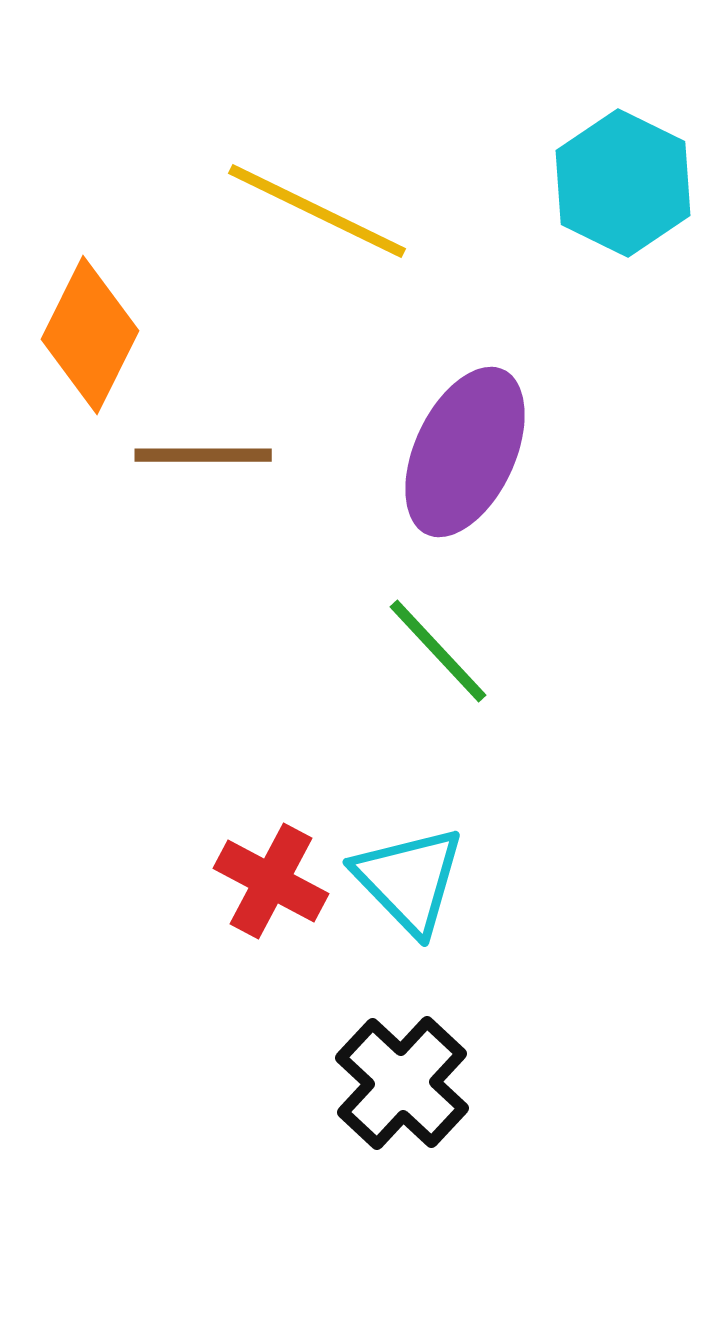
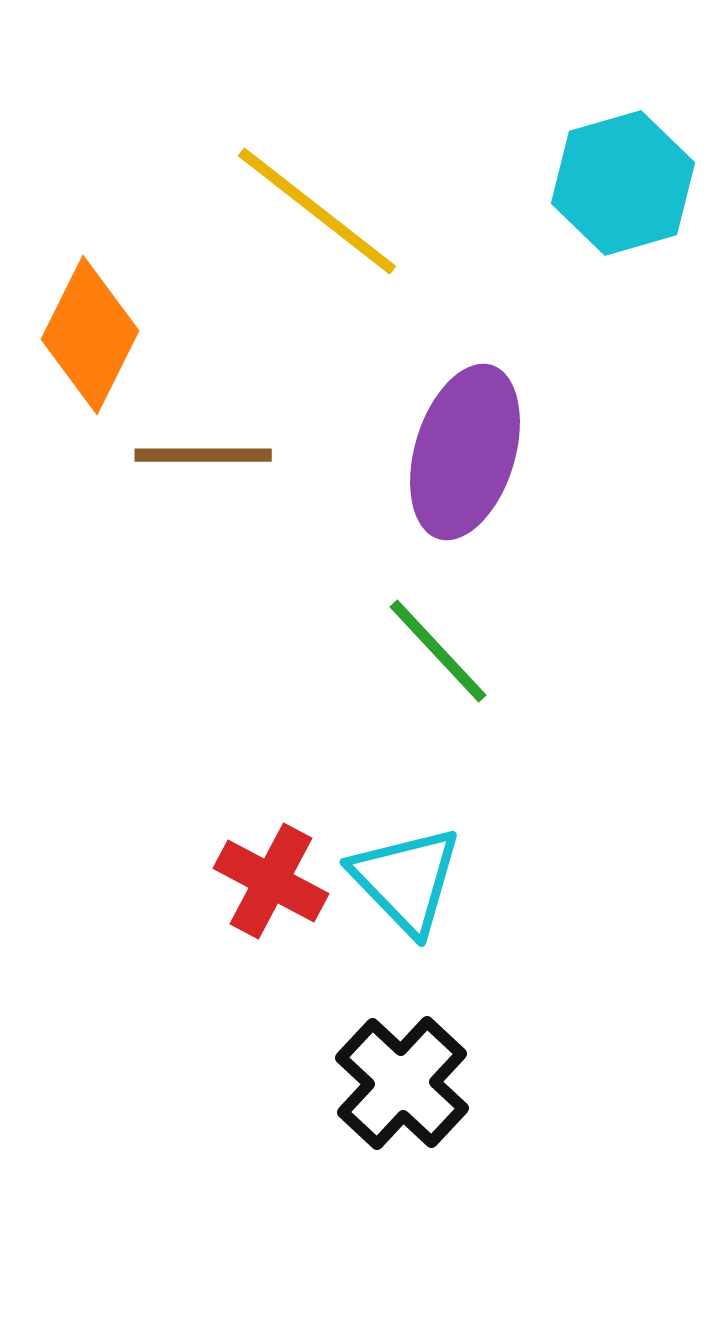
cyan hexagon: rotated 18 degrees clockwise
yellow line: rotated 12 degrees clockwise
purple ellipse: rotated 8 degrees counterclockwise
cyan triangle: moved 3 px left
